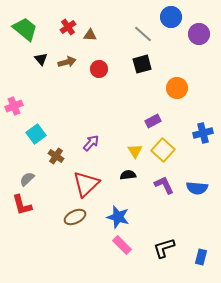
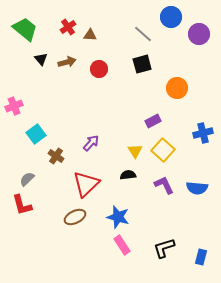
pink rectangle: rotated 12 degrees clockwise
